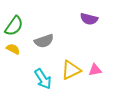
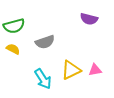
green semicircle: rotated 40 degrees clockwise
gray semicircle: moved 1 px right, 1 px down
